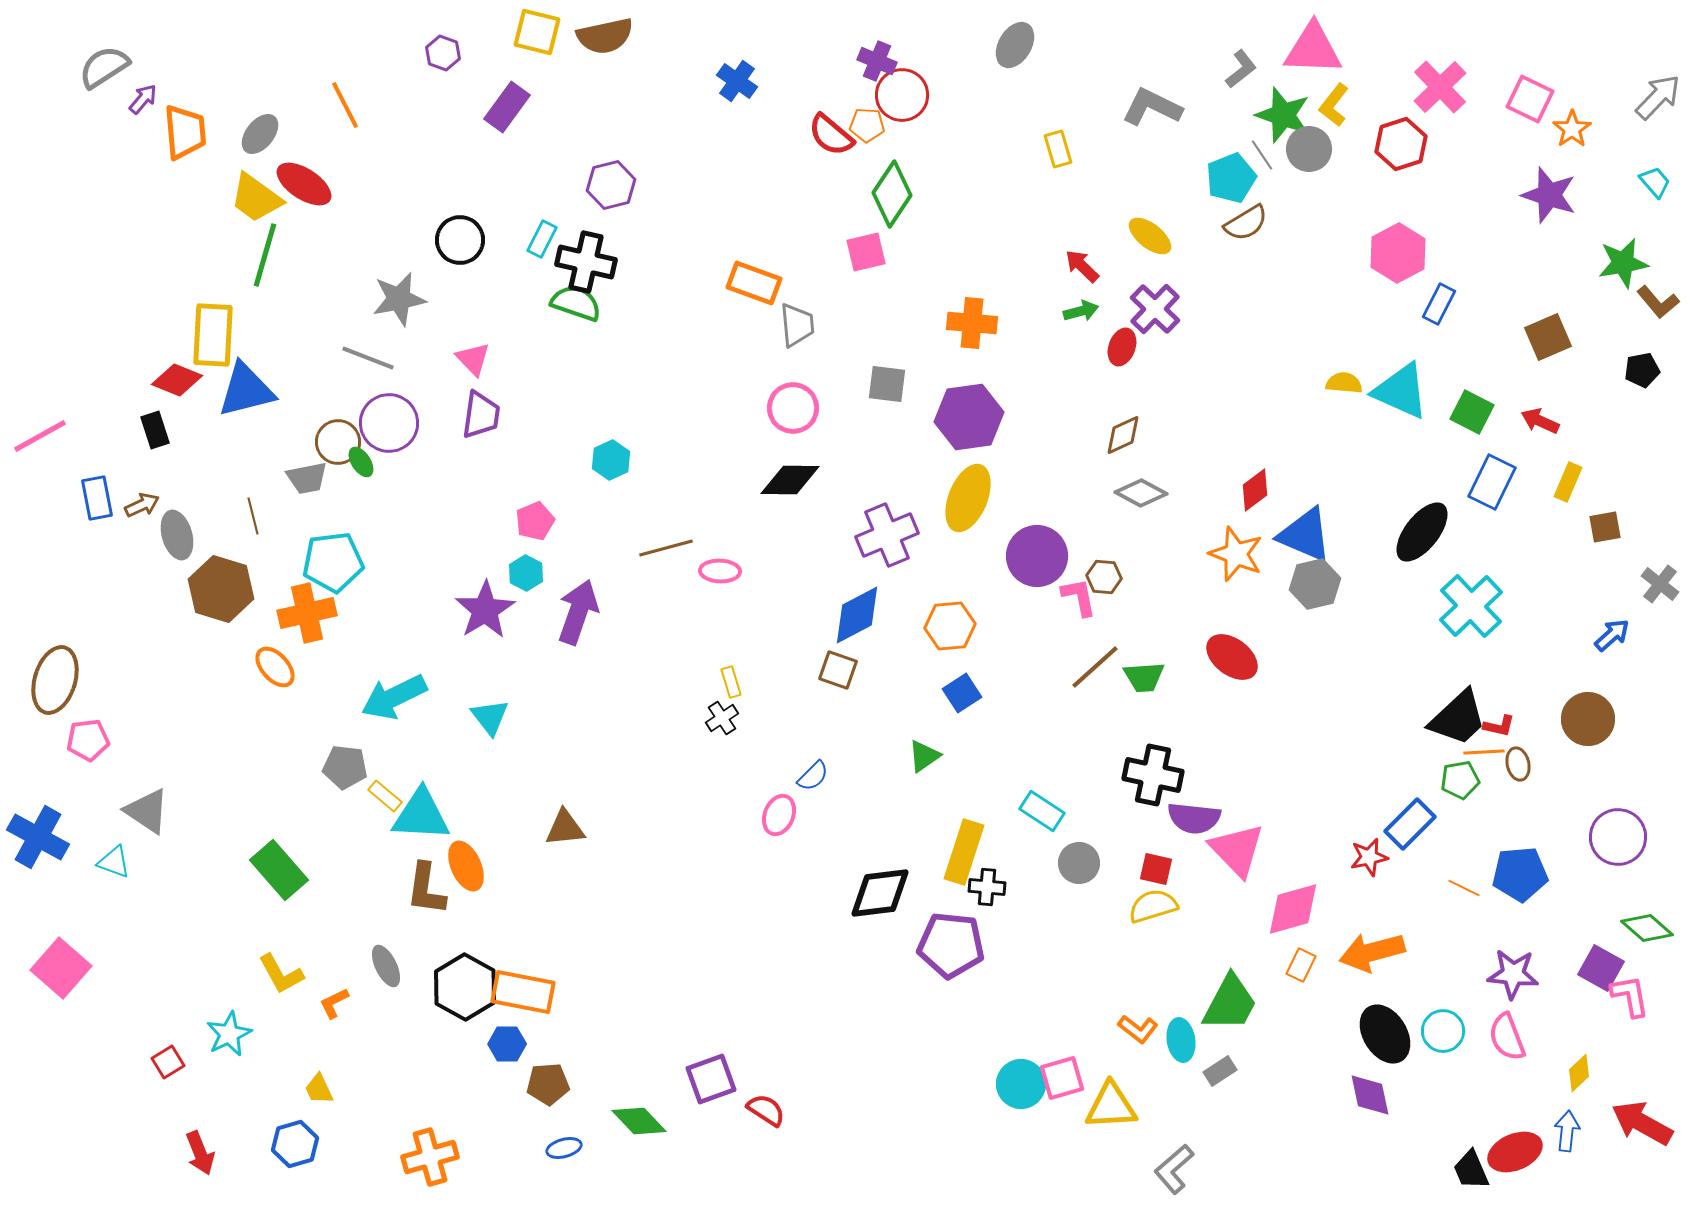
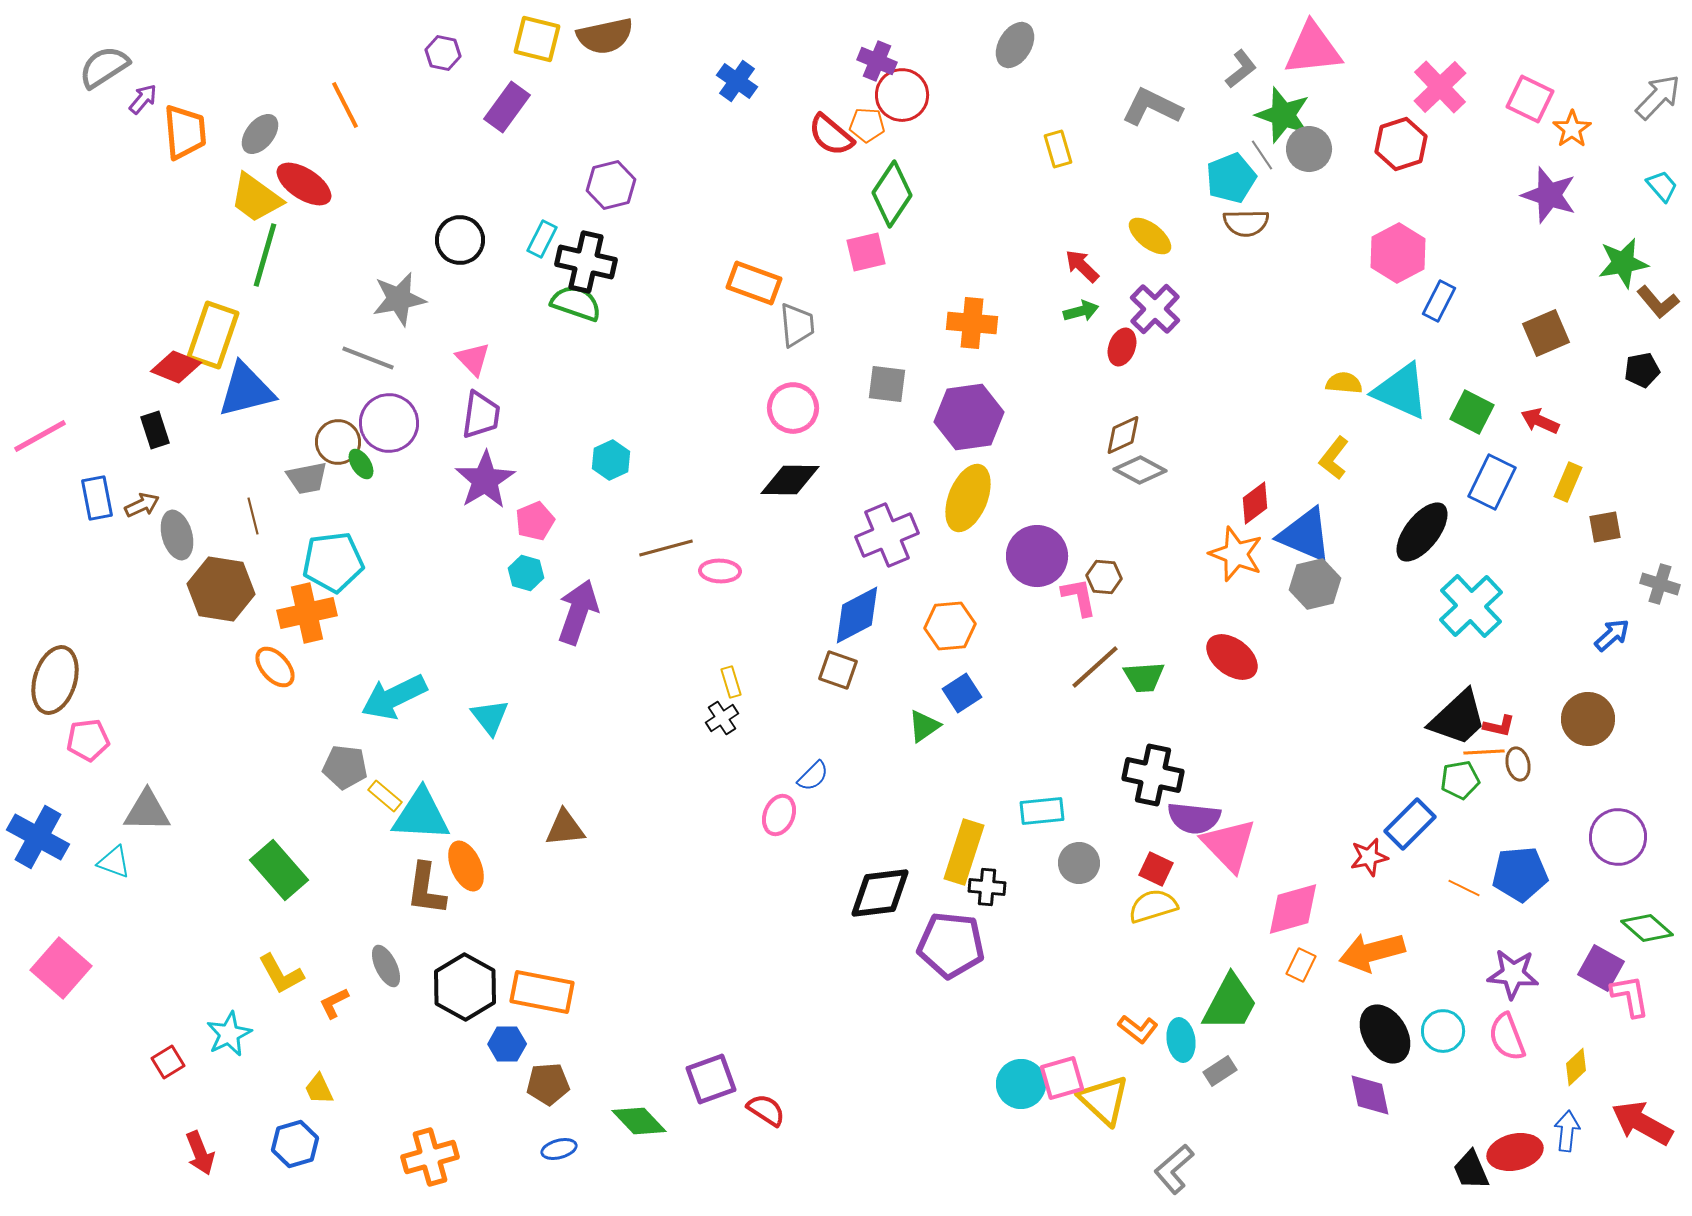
yellow square at (537, 32): moved 7 px down
pink triangle at (1313, 49): rotated 8 degrees counterclockwise
purple hexagon at (443, 53): rotated 8 degrees counterclockwise
yellow L-shape at (1334, 105): moved 353 px down
cyan trapezoid at (1655, 182): moved 7 px right, 4 px down
brown semicircle at (1246, 223): rotated 30 degrees clockwise
blue rectangle at (1439, 304): moved 3 px up
yellow rectangle at (213, 335): rotated 16 degrees clockwise
brown square at (1548, 337): moved 2 px left, 4 px up
red diamond at (177, 380): moved 1 px left, 13 px up
green ellipse at (361, 462): moved 2 px down
red diamond at (1255, 490): moved 13 px down
gray diamond at (1141, 493): moved 1 px left, 23 px up
cyan hexagon at (526, 573): rotated 12 degrees counterclockwise
gray cross at (1660, 584): rotated 21 degrees counterclockwise
brown hexagon at (221, 589): rotated 8 degrees counterclockwise
purple star at (485, 610): moved 130 px up
green triangle at (924, 756): moved 30 px up
gray triangle at (147, 811): rotated 33 degrees counterclockwise
cyan rectangle at (1042, 811): rotated 39 degrees counterclockwise
pink triangle at (1237, 850): moved 8 px left, 5 px up
red square at (1156, 869): rotated 12 degrees clockwise
orange rectangle at (523, 992): moved 19 px right
yellow diamond at (1579, 1073): moved 3 px left, 6 px up
yellow triangle at (1111, 1106): moved 7 px left, 6 px up; rotated 46 degrees clockwise
blue ellipse at (564, 1148): moved 5 px left, 1 px down
red ellipse at (1515, 1152): rotated 10 degrees clockwise
